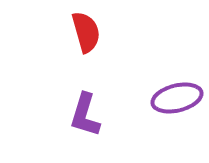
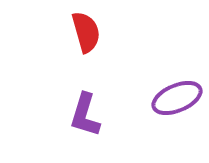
purple ellipse: rotated 9 degrees counterclockwise
